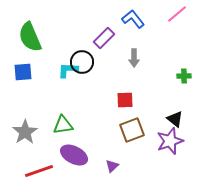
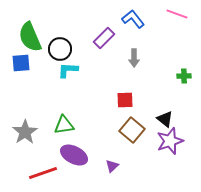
pink line: rotated 60 degrees clockwise
black circle: moved 22 px left, 13 px up
blue square: moved 2 px left, 9 px up
black triangle: moved 10 px left
green triangle: moved 1 px right
brown square: rotated 30 degrees counterclockwise
red line: moved 4 px right, 2 px down
